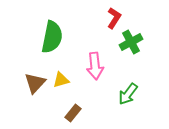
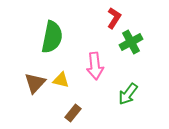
yellow triangle: rotated 30 degrees clockwise
